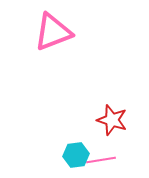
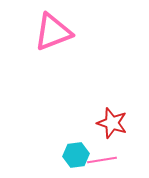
red star: moved 3 px down
pink line: moved 1 px right
